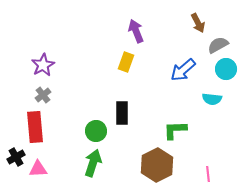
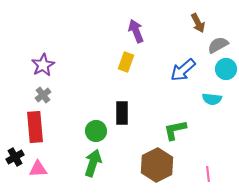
green L-shape: rotated 10 degrees counterclockwise
black cross: moved 1 px left
